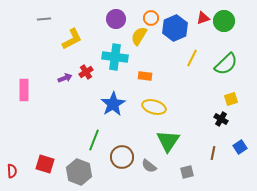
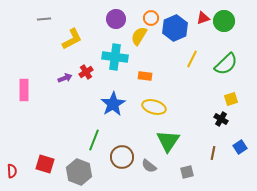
yellow line: moved 1 px down
